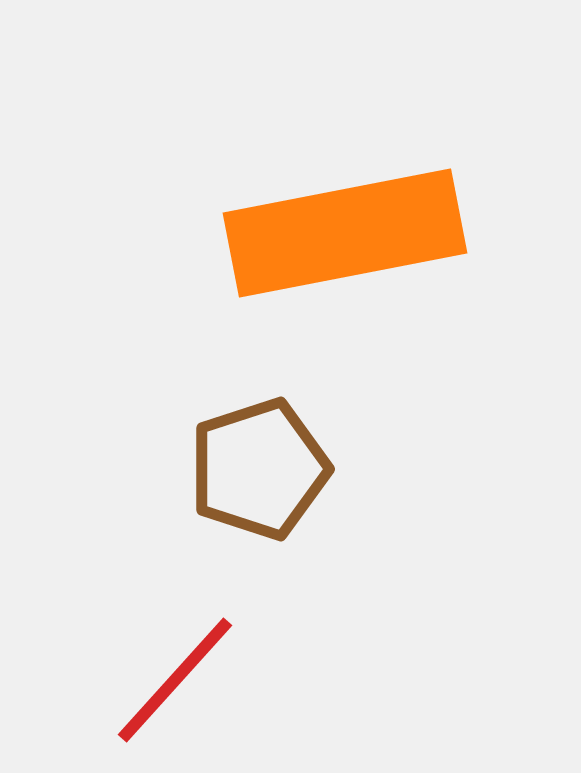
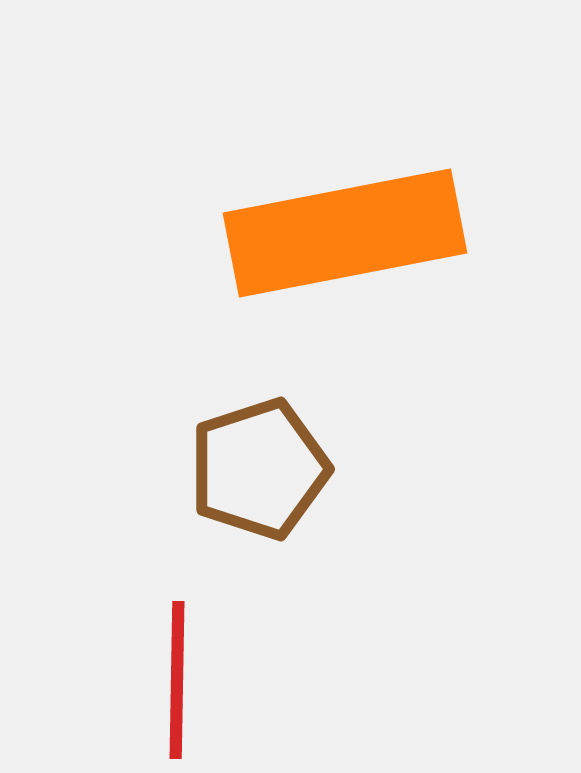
red line: moved 2 px right; rotated 41 degrees counterclockwise
